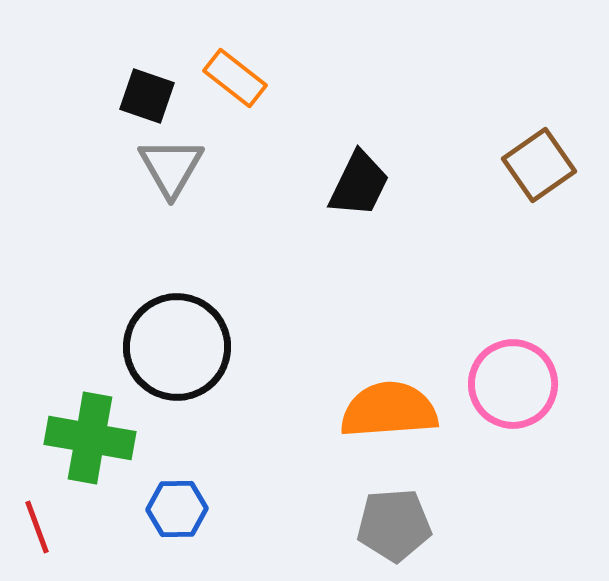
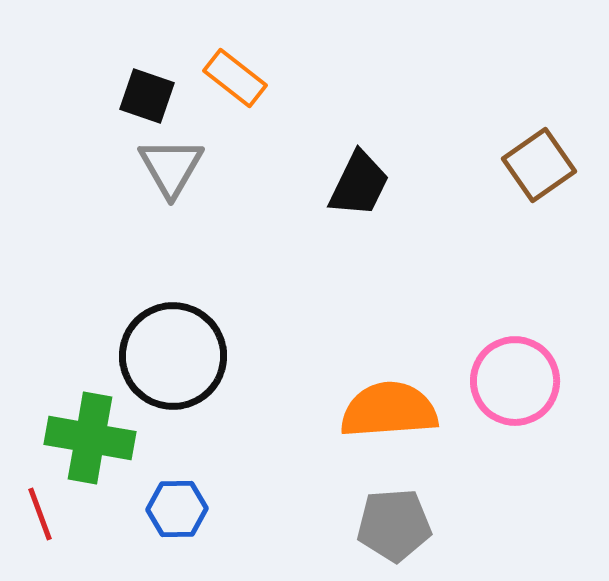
black circle: moved 4 px left, 9 px down
pink circle: moved 2 px right, 3 px up
red line: moved 3 px right, 13 px up
